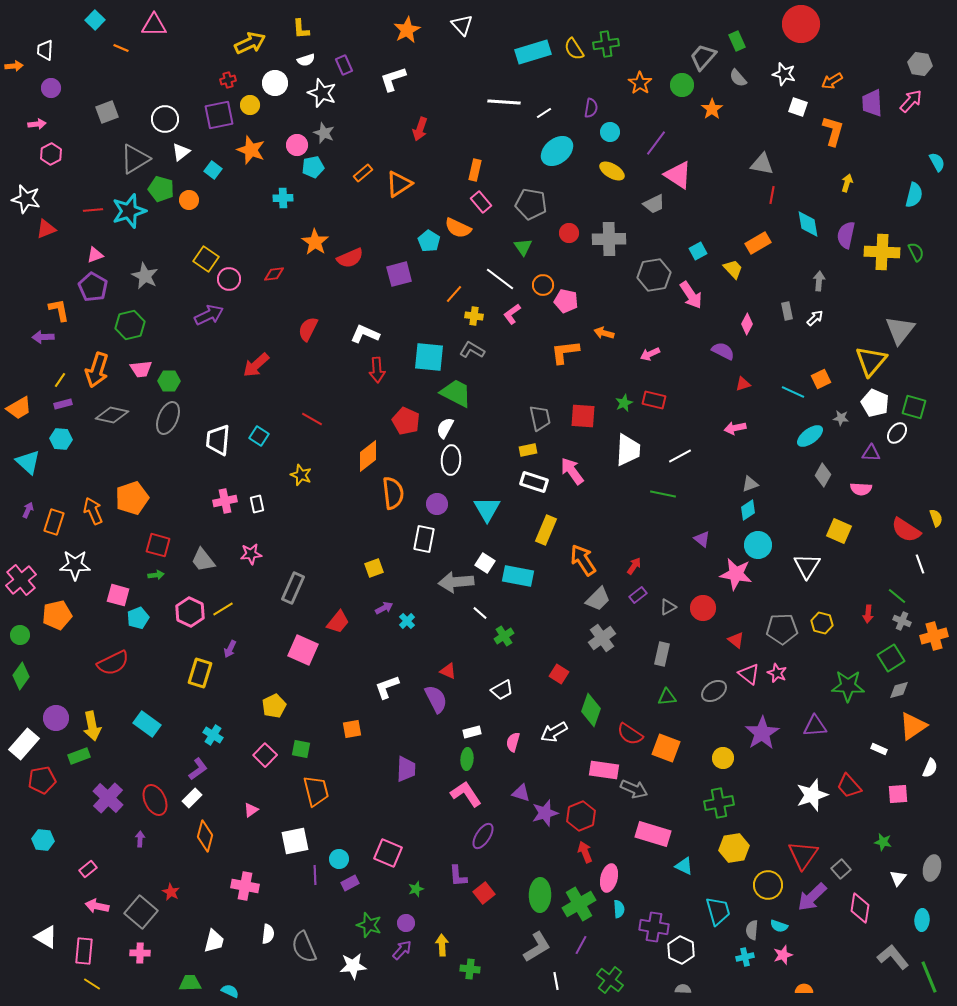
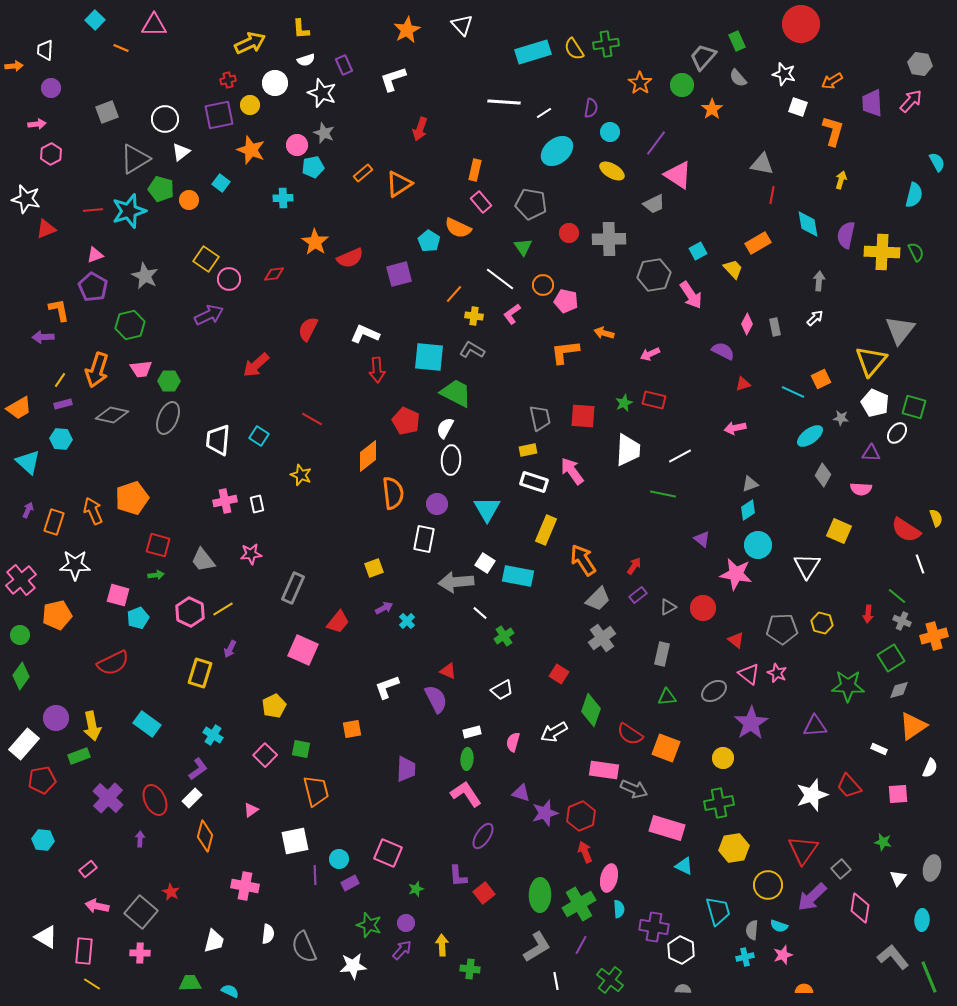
cyan square at (213, 170): moved 8 px right, 13 px down
yellow arrow at (847, 183): moved 6 px left, 3 px up
gray rectangle at (787, 311): moved 12 px left, 16 px down
purple star at (762, 733): moved 11 px left, 10 px up
pink rectangle at (653, 834): moved 14 px right, 6 px up
red triangle at (803, 855): moved 5 px up
